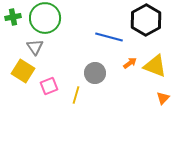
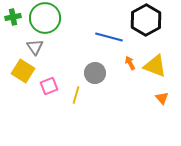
orange arrow: rotated 80 degrees counterclockwise
orange triangle: moved 1 px left; rotated 24 degrees counterclockwise
